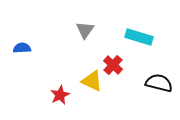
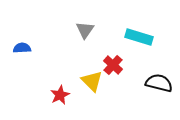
yellow triangle: rotated 20 degrees clockwise
